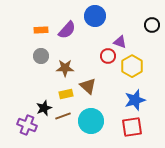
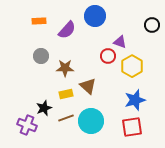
orange rectangle: moved 2 px left, 9 px up
brown line: moved 3 px right, 2 px down
